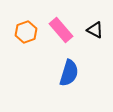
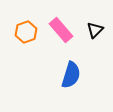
black triangle: rotated 48 degrees clockwise
blue semicircle: moved 2 px right, 2 px down
